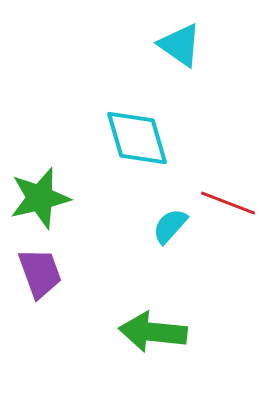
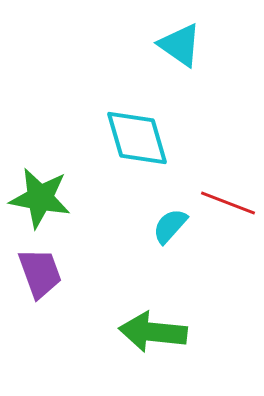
green star: rotated 24 degrees clockwise
